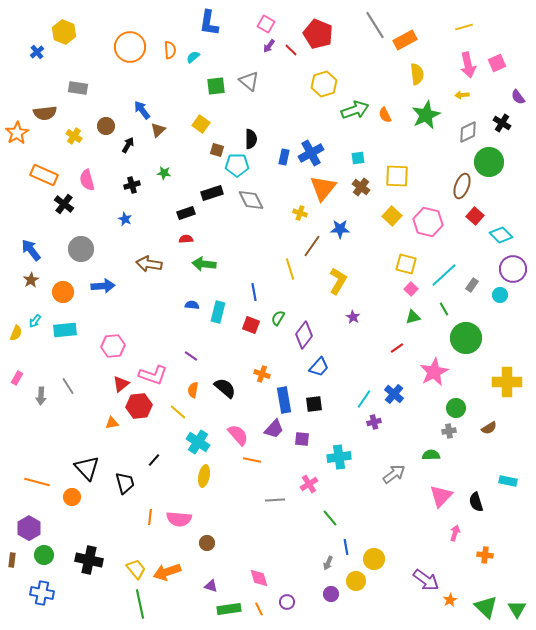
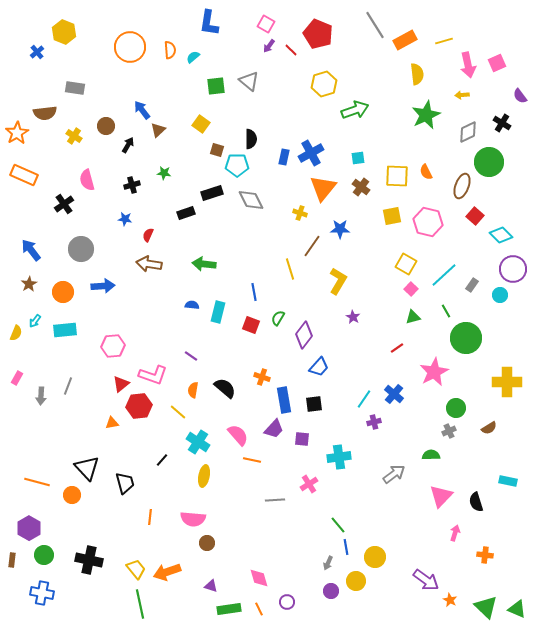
yellow line at (464, 27): moved 20 px left, 14 px down
gray rectangle at (78, 88): moved 3 px left
purple semicircle at (518, 97): moved 2 px right, 1 px up
orange semicircle at (385, 115): moved 41 px right, 57 px down
orange rectangle at (44, 175): moved 20 px left
black cross at (64, 204): rotated 18 degrees clockwise
yellow square at (392, 216): rotated 36 degrees clockwise
blue star at (125, 219): rotated 16 degrees counterclockwise
red semicircle at (186, 239): moved 38 px left, 4 px up; rotated 64 degrees counterclockwise
yellow square at (406, 264): rotated 15 degrees clockwise
brown star at (31, 280): moved 2 px left, 4 px down
green line at (444, 309): moved 2 px right, 2 px down
orange cross at (262, 374): moved 3 px down
gray line at (68, 386): rotated 54 degrees clockwise
gray cross at (449, 431): rotated 16 degrees counterclockwise
black line at (154, 460): moved 8 px right
orange circle at (72, 497): moved 2 px up
green line at (330, 518): moved 8 px right, 7 px down
pink semicircle at (179, 519): moved 14 px right
yellow circle at (374, 559): moved 1 px right, 2 px up
purple circle at (331, 594): moved 3 px up
orange star at (450, 600): rotated 16 degrees counterclockwise
green triangle at (517, 609): rotated 36 degrees counterclockwise
